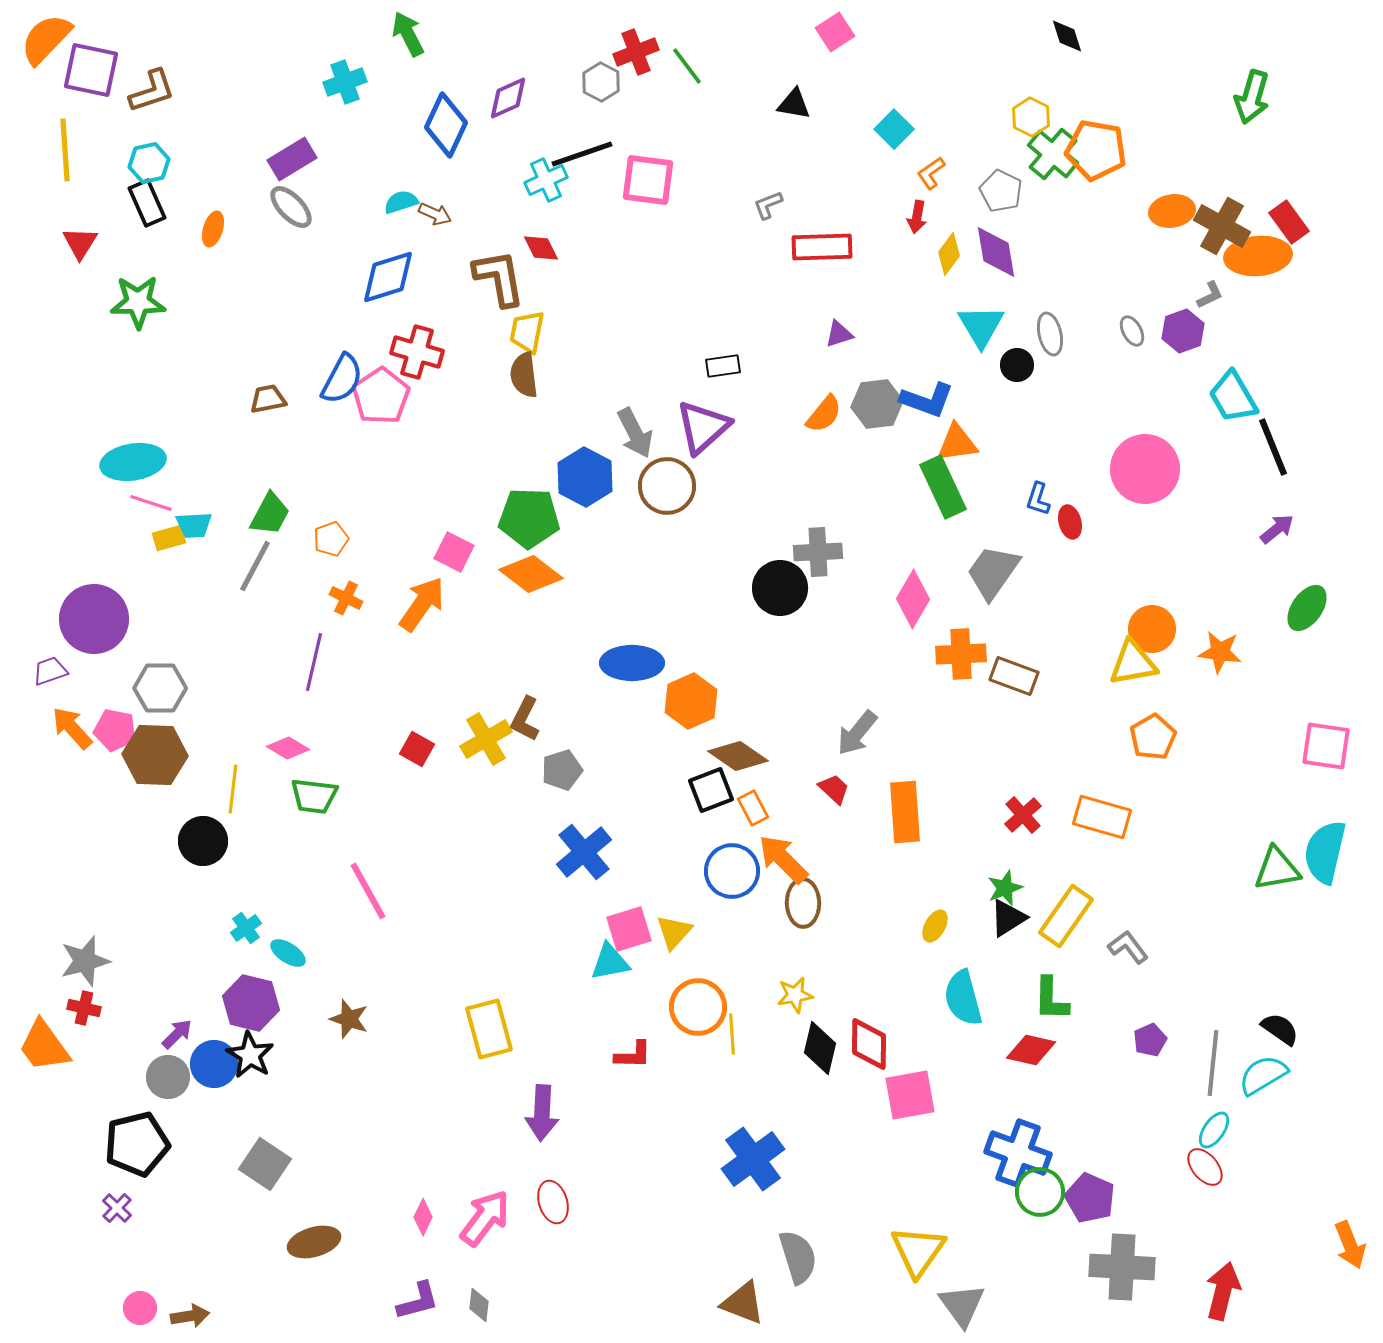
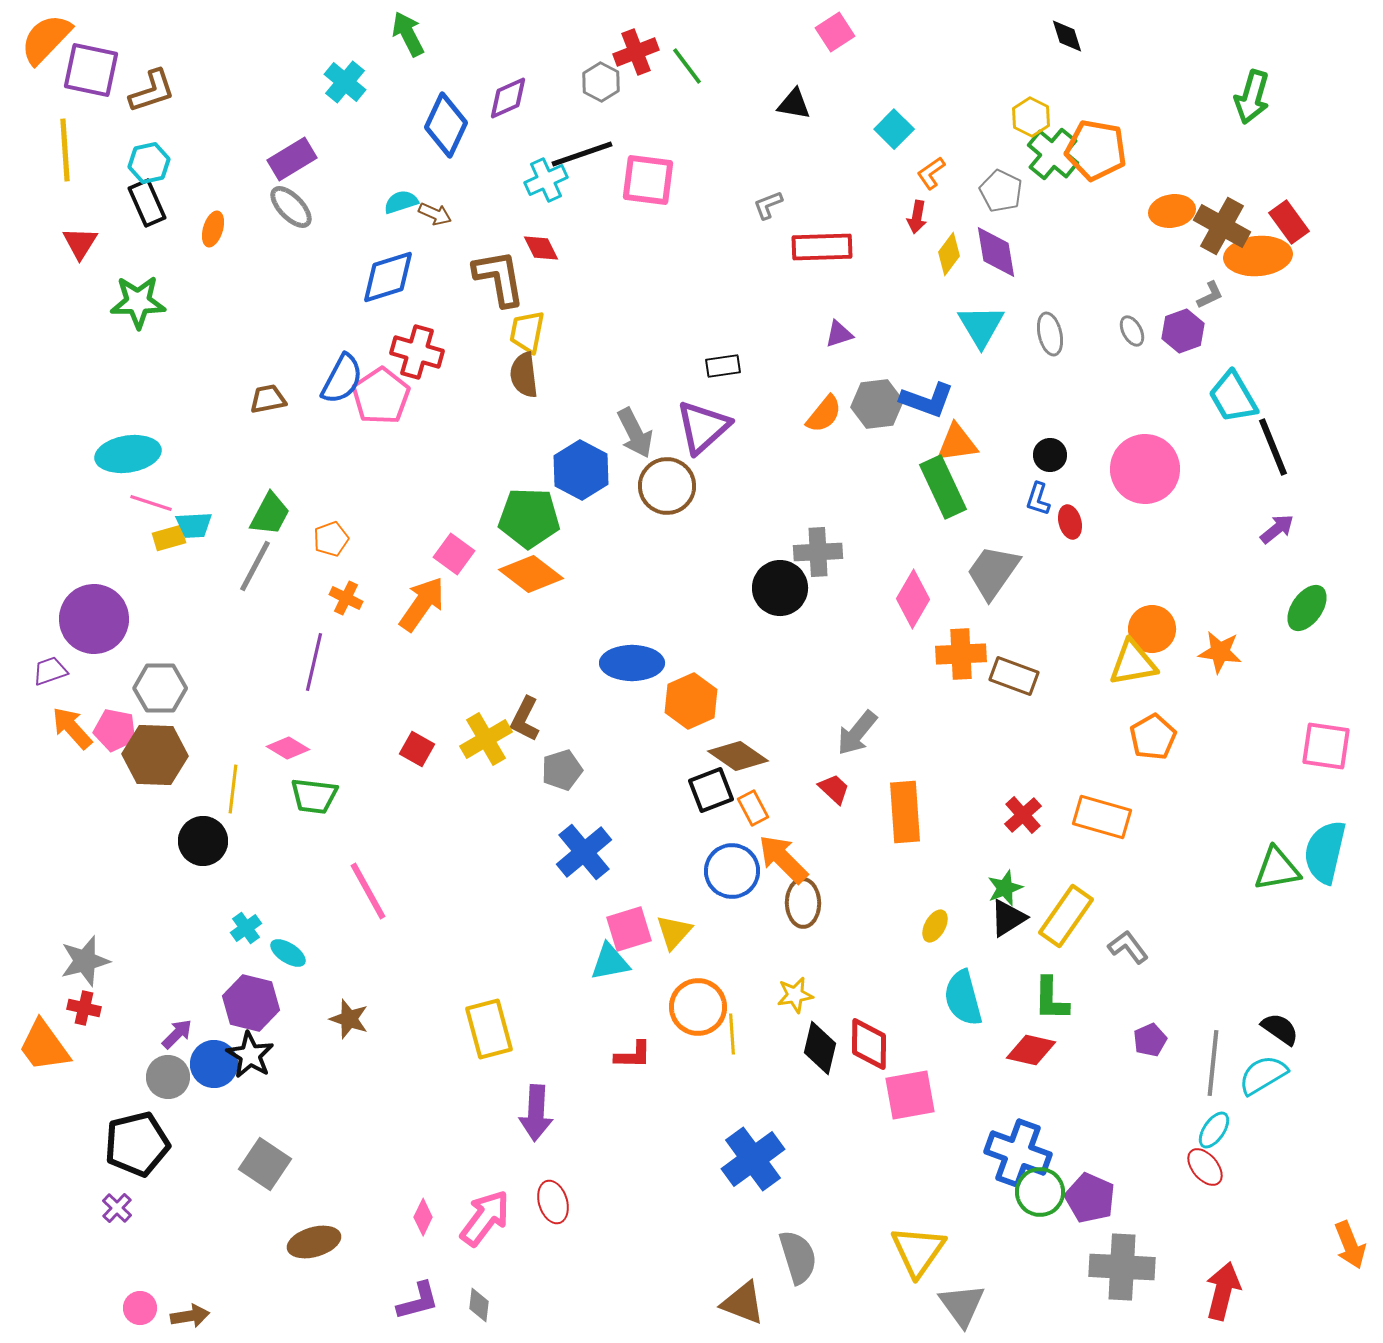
cyan cross at (345, 82): rotated 30 degrees counterclockwise
black circle at (1017, 365): moved 33 px right, 90 px down
cyan ellipse at (133, 462): moved 5 px left, 8 px up
blue hexagon at (585, 477): moved 4 px left, 7 px up
pink square at (454, 552): moved 2 px down; rotated 9 degrees clockwise
purple arrow at (542, 1113): moved 6 px left
